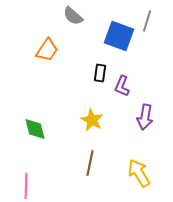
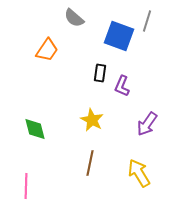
gray semicircle: moved 1 px right, 2 px down
purple arrow: moved 2 px right, 7 px down; rotated 25 degrees clockwise
